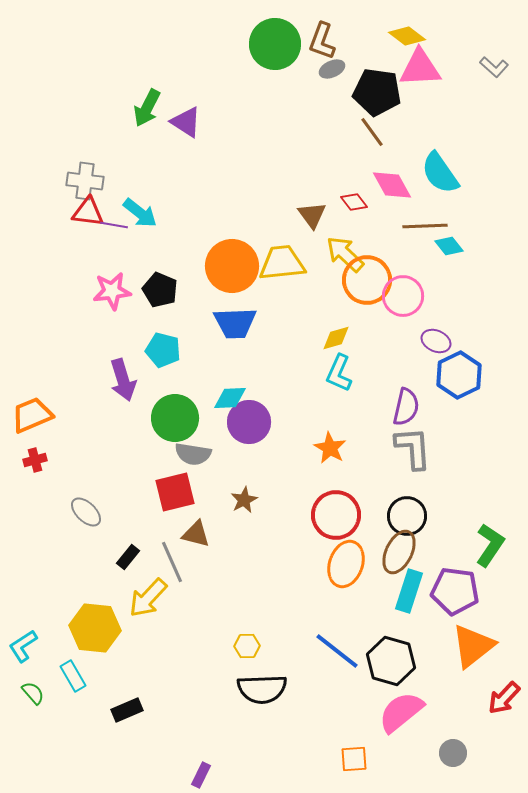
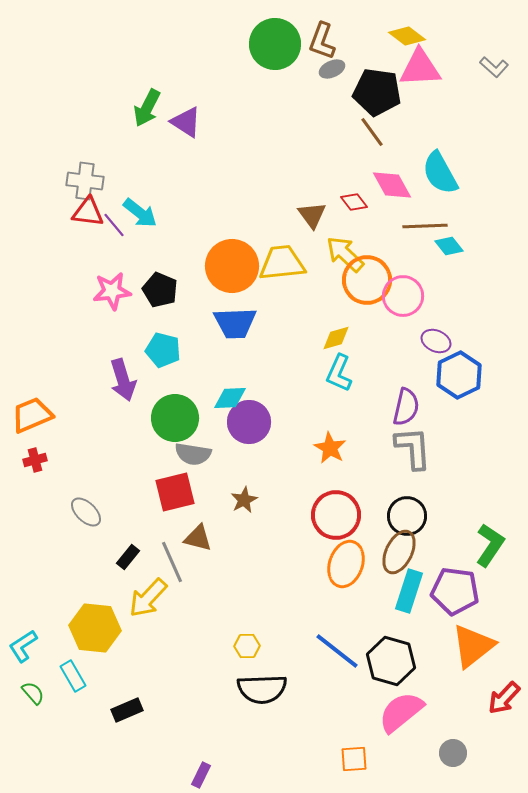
cyan semicircle at (440, 173): rotated 6 degrees clockwise
purple line at (114, 225): rotated 40 degrees clockwise
brown triangle at (196, 534): moved 2 px right, 4 px down
